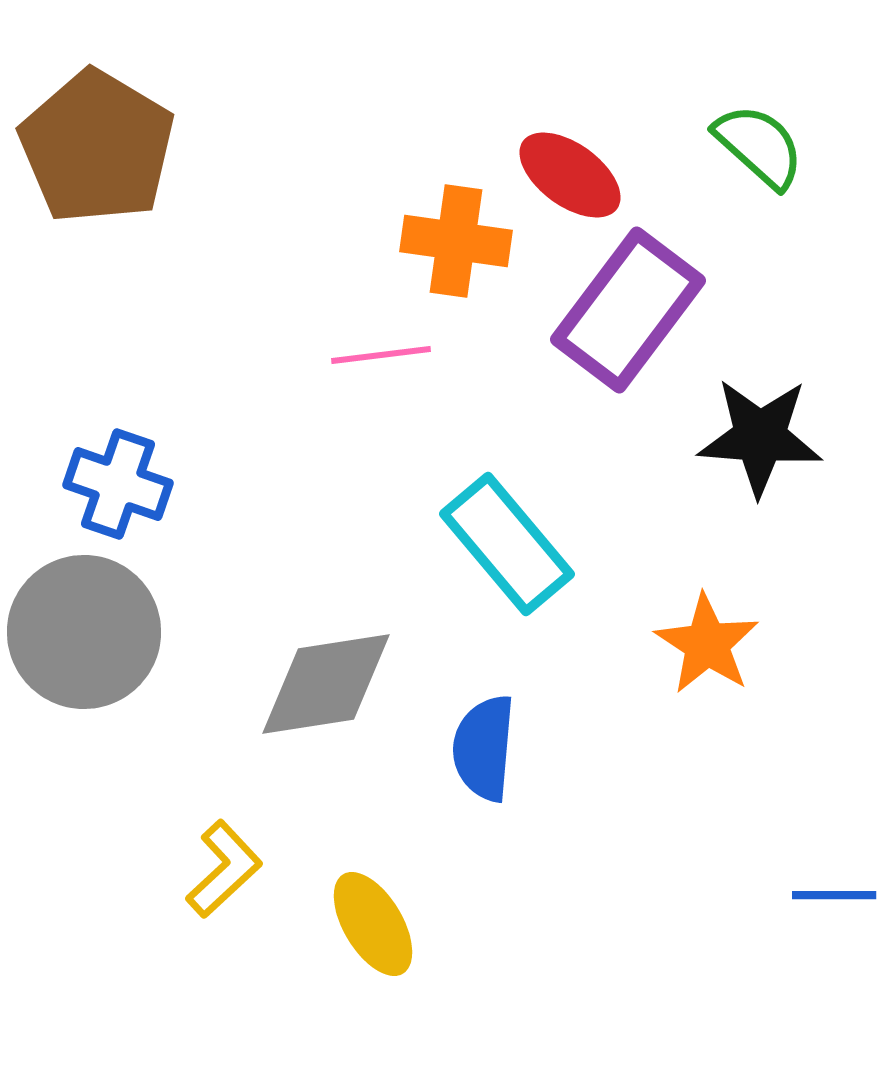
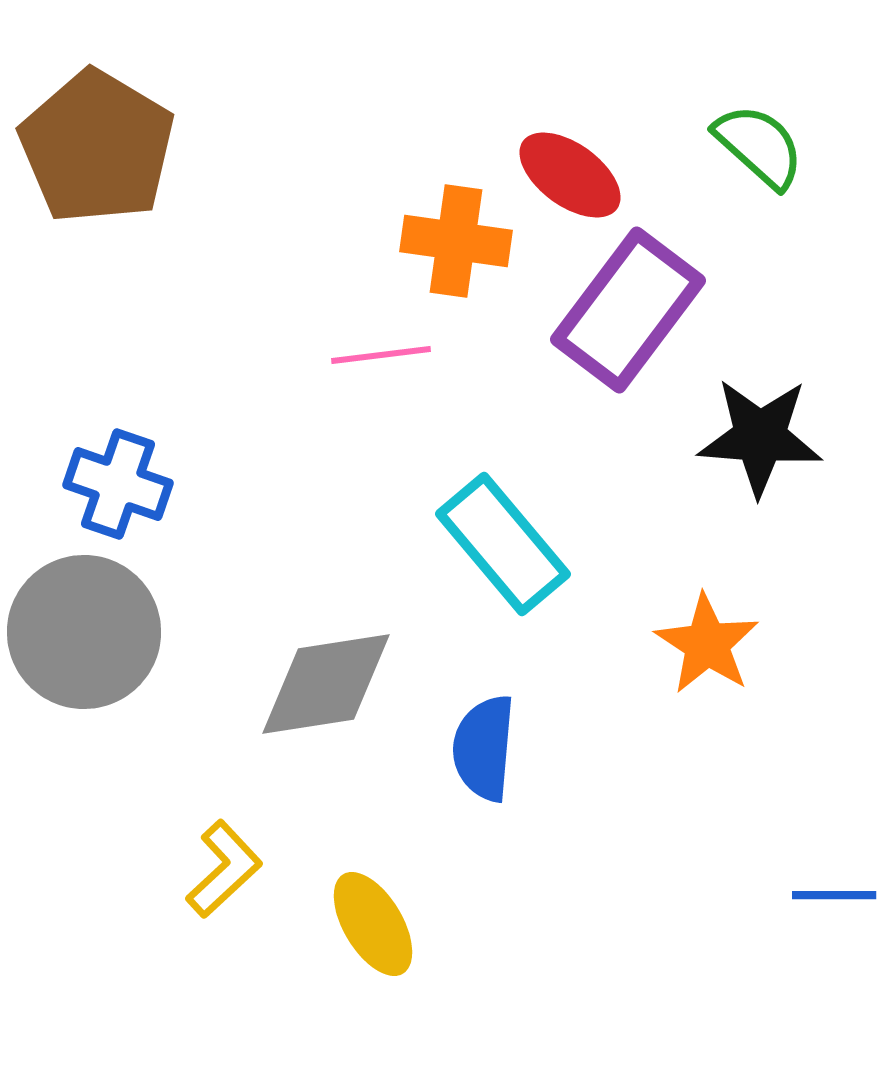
cyan rectangle: moved 4 px left
